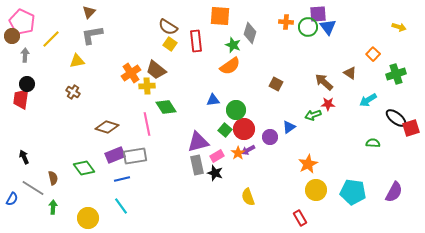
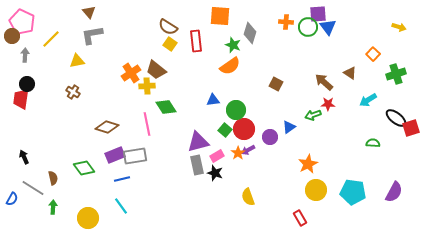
brown triangle at (89, 12): rotated 24 degrees counterclockwise
